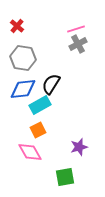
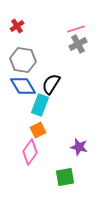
red cross: rotated 16 degrees clockwise
gray hexagon: moved 2 px down
blue diamond: moved 3 px up; rotated 64 degrees clockwise
cyan rectangle: rotated 40 degrees counterclockwise
purple star: rotated 30 degrees clockwise
pink diamond: rotated 65 degrees clockwise
